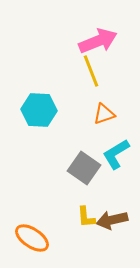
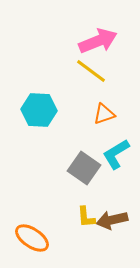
yellow line: rotated 32 degrees counterclockwise
